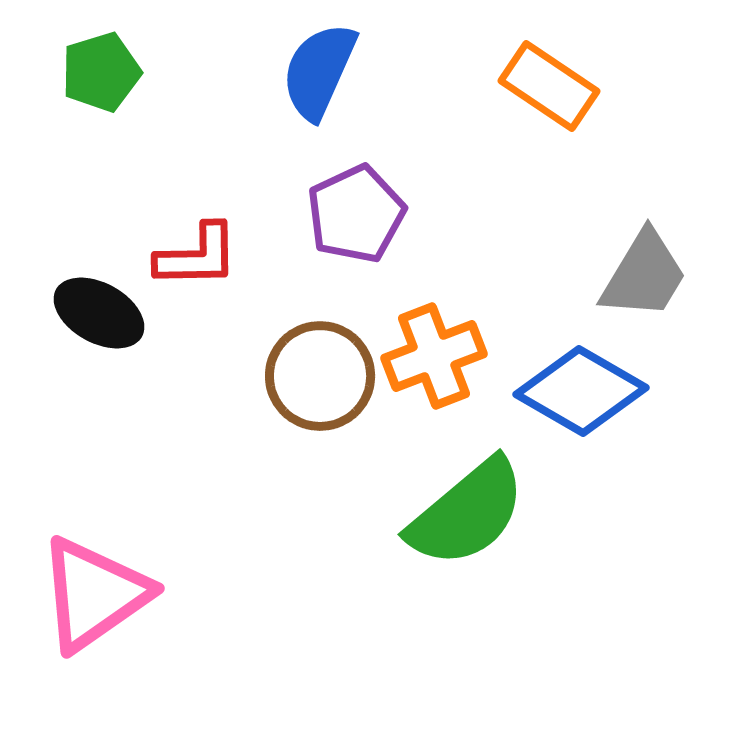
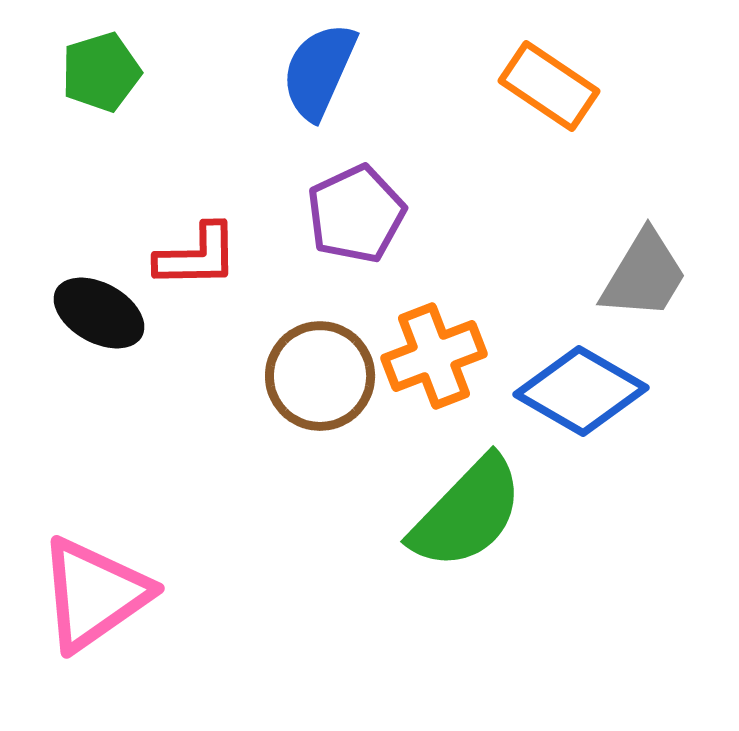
green semicircle: rotated 6 degrees counterclockwise
